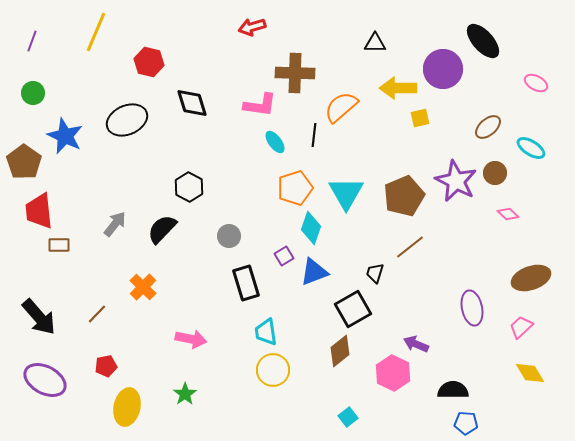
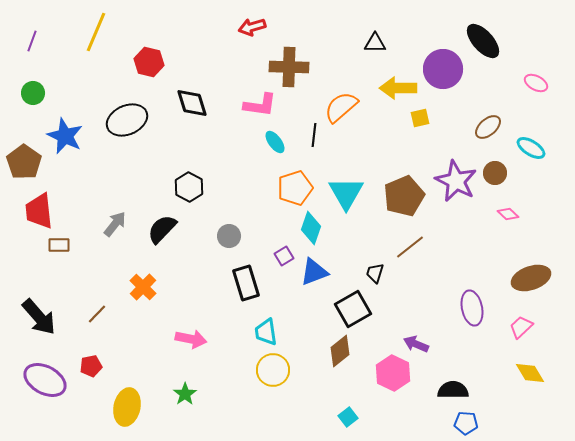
brown cross at (295, 73): moved 6 px left, 6 px up
red pentagon at (106, 366): moved 15 px left
